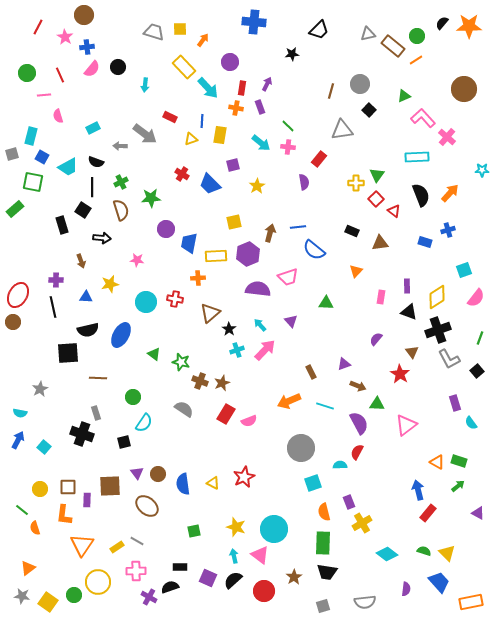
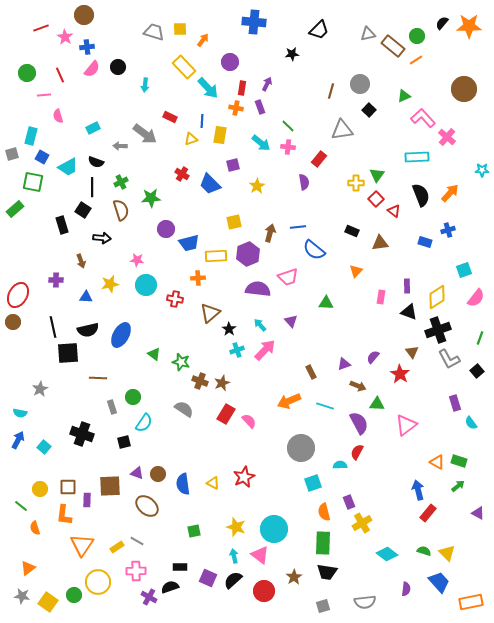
red line at (38, 27): moved 3 px right, 1 px down; rotated 42 degrees clockwise
blue trapezoid at (189, 243): rotated 115 degrees counterclockwise
cyan circle at (146, 302): moved 17 px up
black line at (53, 307): moved 20 px down
purple semicircle at (376, 339): moved 3 px left, 18 px down
gray rectangle at (96, 413): moved 16 px right, 6 px up
pink semicircle at (249, 421): rotated 112 degrees counterclockwise
purple triangle at (137, 473): rotated 32 degrees counterclockwise
green line at (22, 510): moved 1 px left, 4 px up
